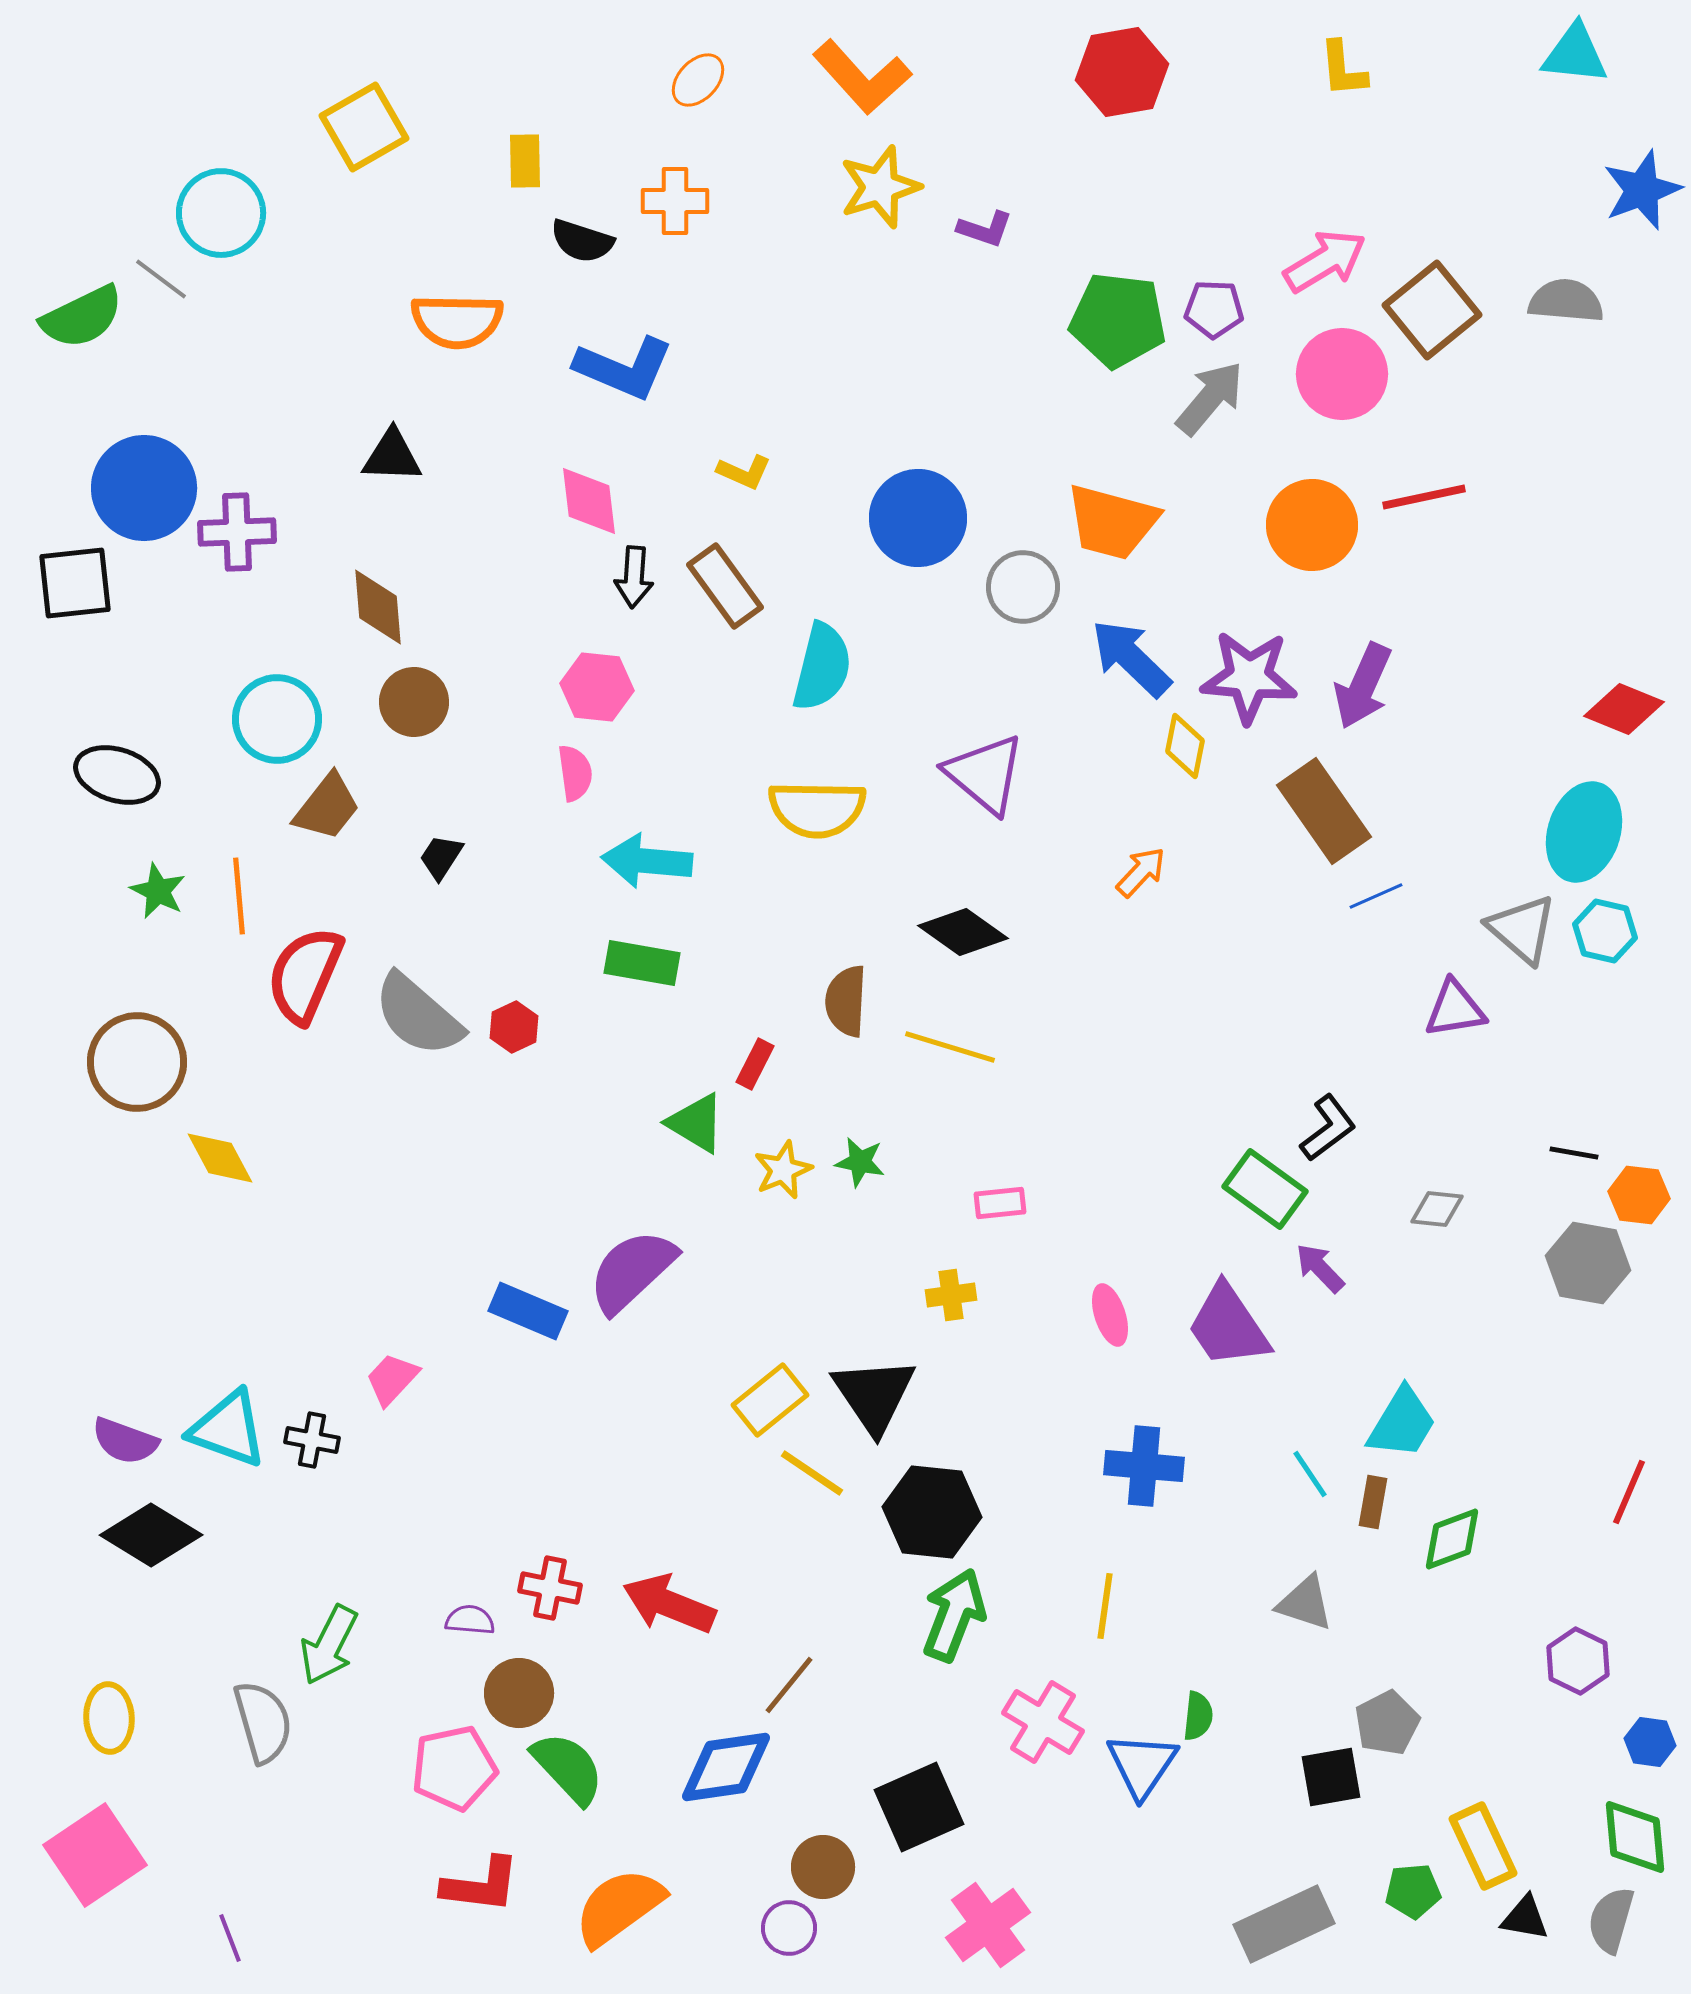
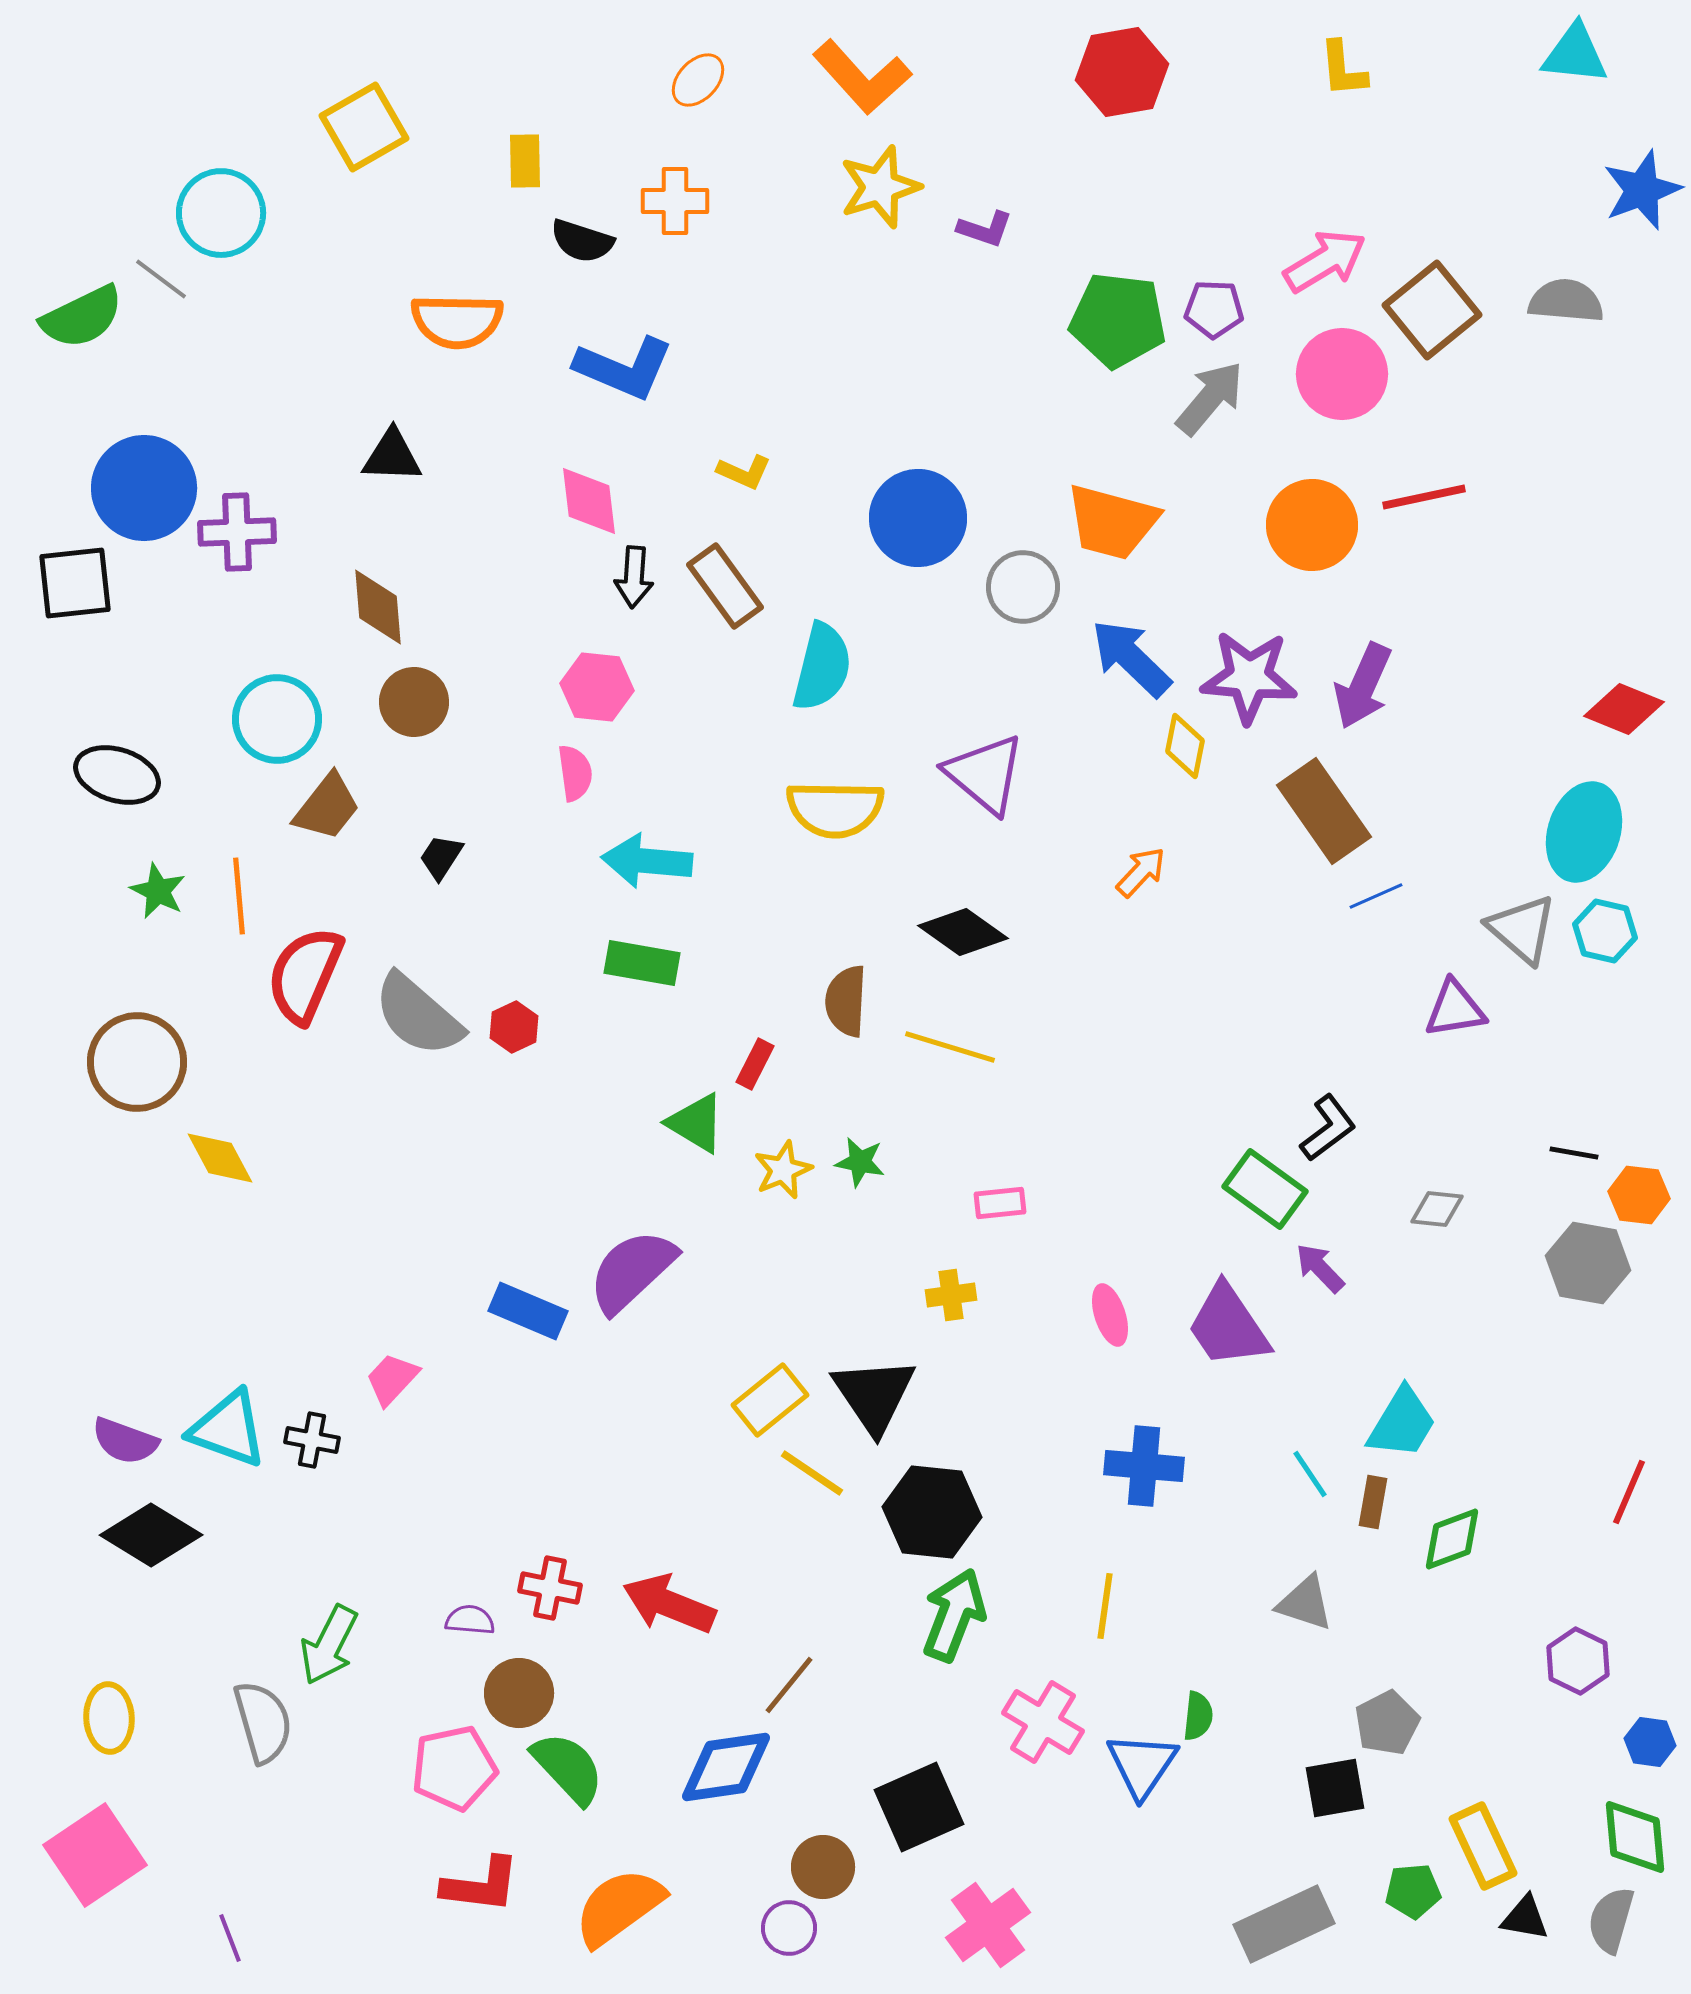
yellow semicircle at (817, 809): moved 18 px right
black square at (1331, 1777): moved 4 px right, 11 px down
